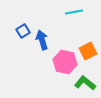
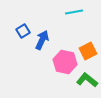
blue arrow: rotated 42 degrees clockwise
green L-shape: moved 2 px right, 3 px up
